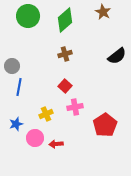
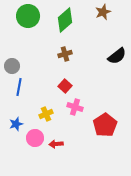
brown star: rotated 21 degrees clockwise
pink cross: rotated 28 degrees clockwise
